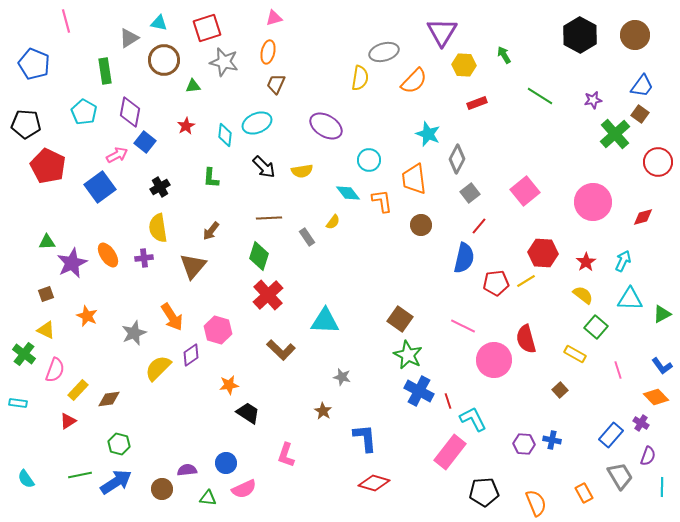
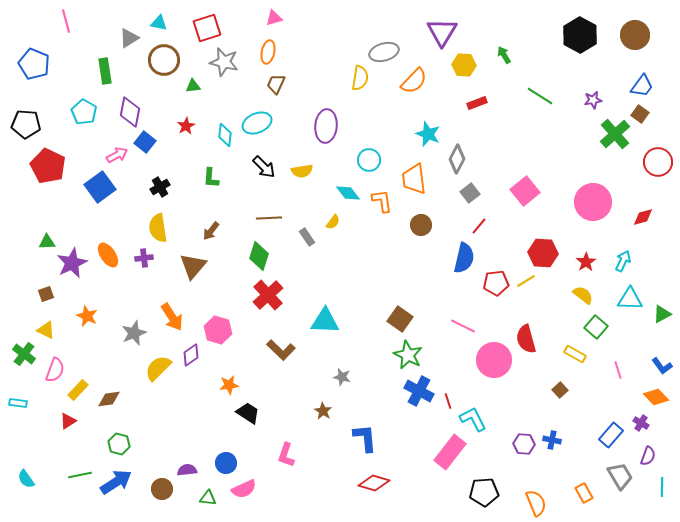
purple ellipse at (326, 126): rotated 64 degrees clockwise
